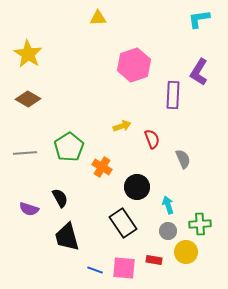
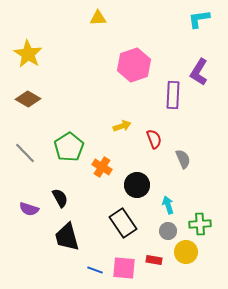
red semicircle: moved 2 px right
gray line: rotated 50 degrees clockwise
black circle: moved 2 px up
